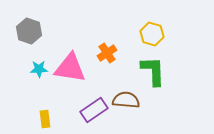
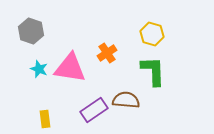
gray hexagon: moved 2 px right
cyan star: rotated 24 degrees clockwise
